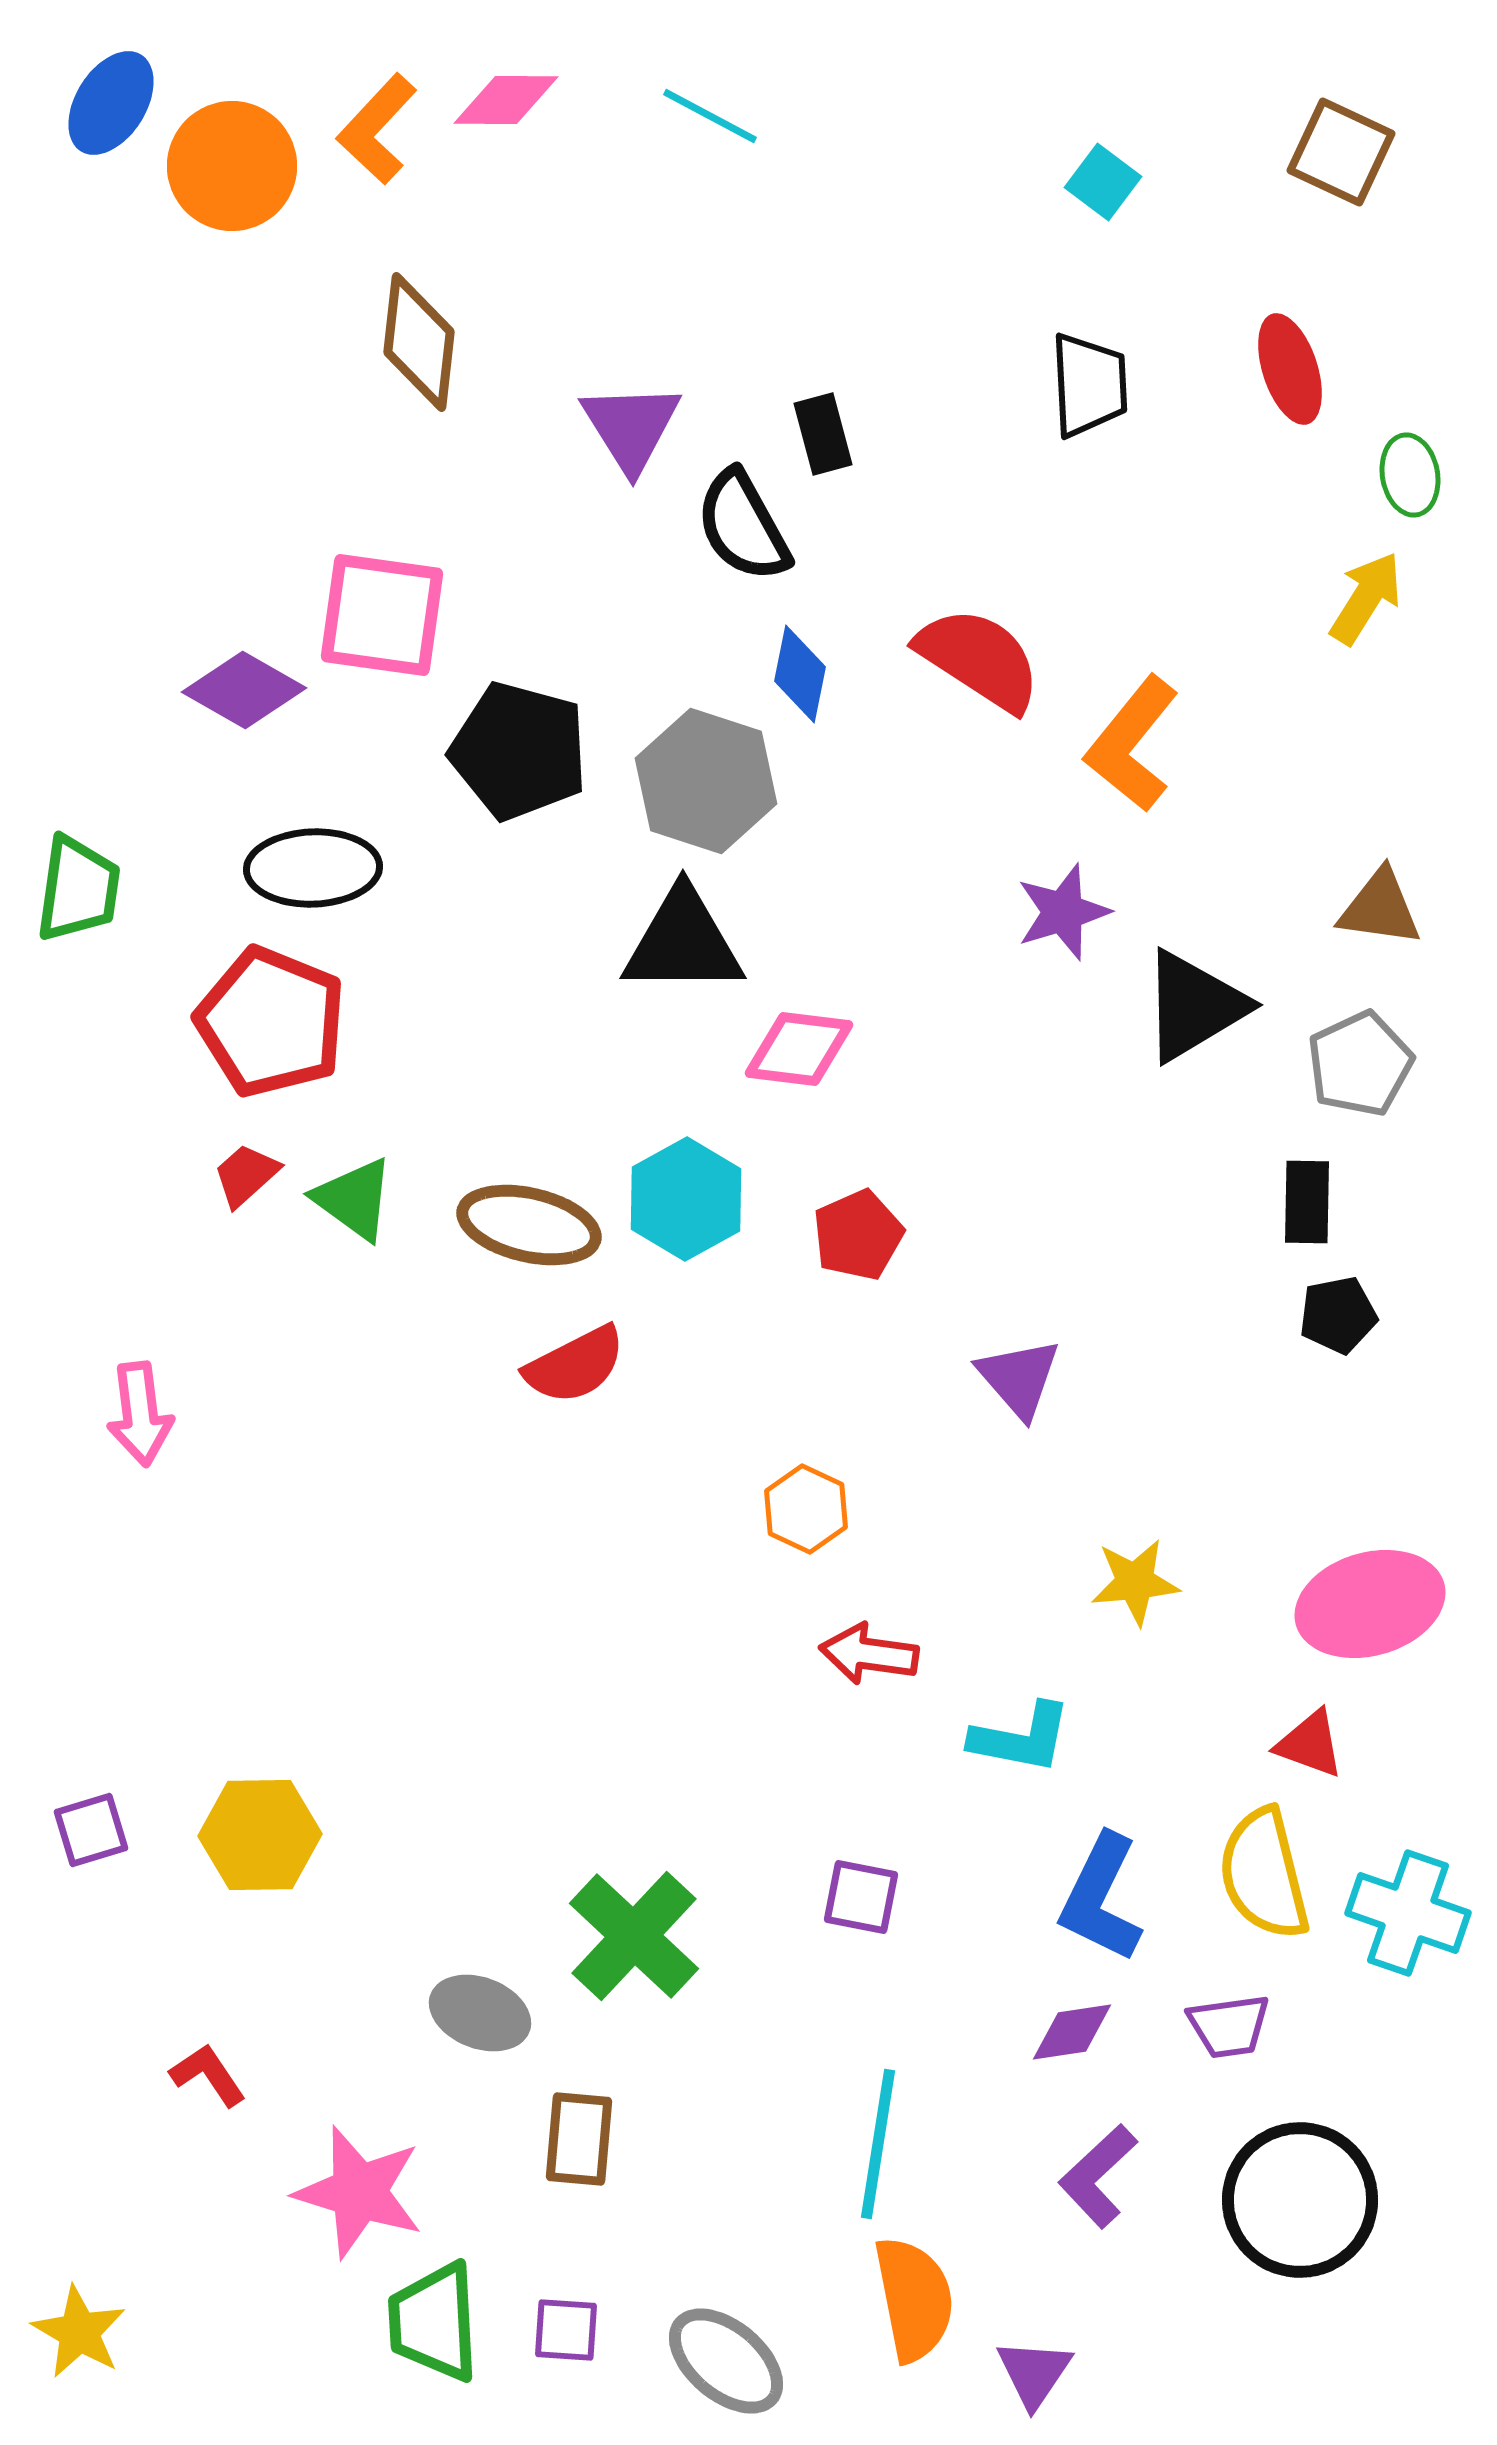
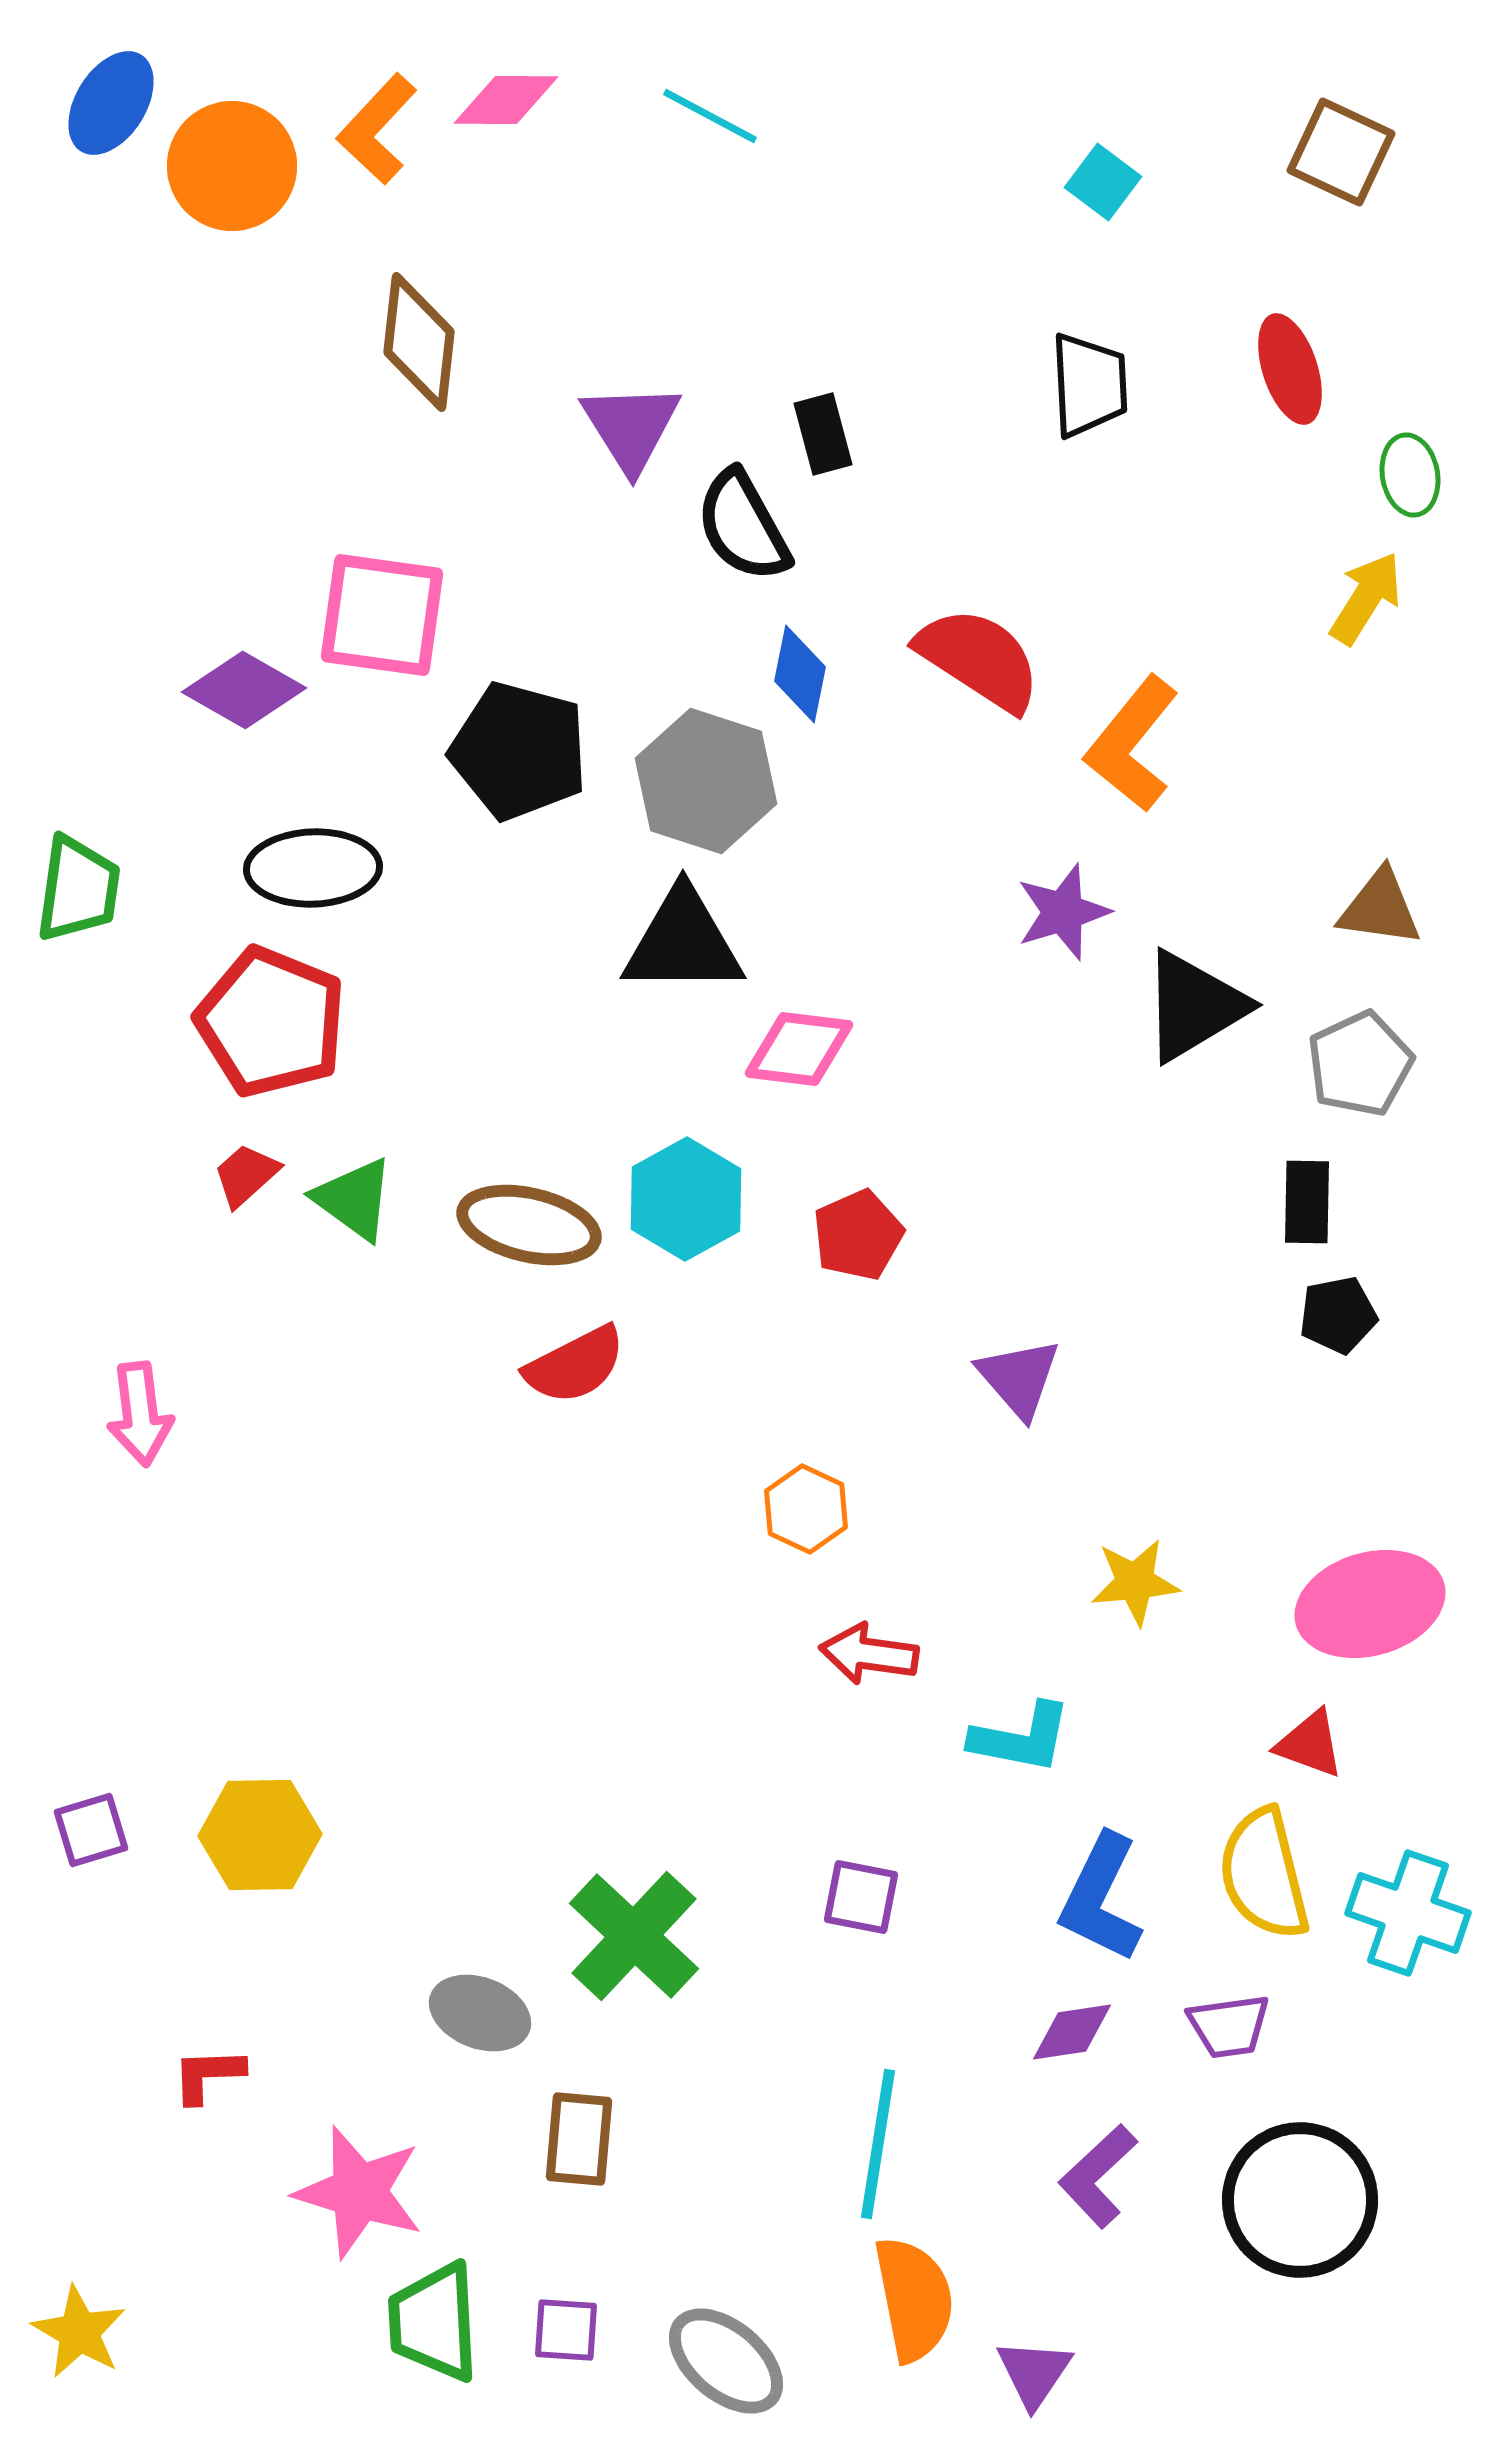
red L-shape at (208, 2075): rotated 58 degrees counterclockwise
